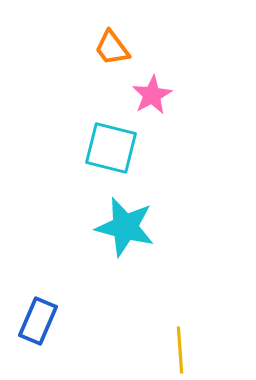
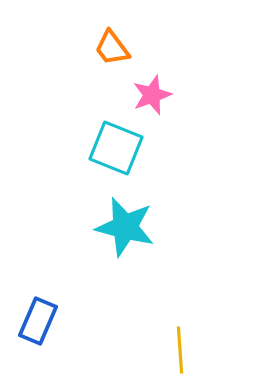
pink star: rotated 9 degrees clockwise
cyan square: moved 5 px right; rotated 8 degrees clockwise
